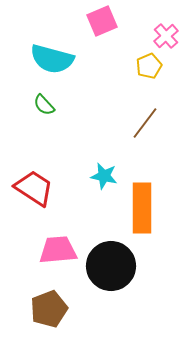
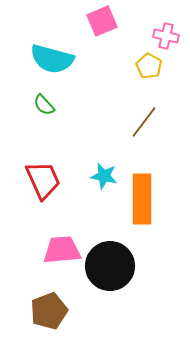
pink cross: rotated 35 degrees counterclockwise
yellow pentagon: rotated 20 degrees counterclockwise
brown line: moved 1 px left, 1 px up
red trapezoid: moved 9 px right, 8 px up; rotated 33 degrees clockwise
orange rectangle: moved 9 px up
pink trapezoid: moved 4 px right
black circle: moved 1 px left
brown pentagon: moved 2 px down
